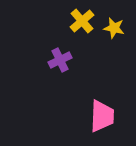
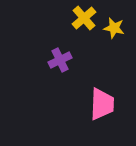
yellow cross: moved 2 px right, 3 px up
pink trapezoid: moved 12 px up
